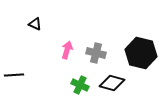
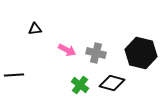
black triangle: moved 5 px down; rotated 32 degrees counterclockwise
pink arrow: rotated 102 degrees clockwise
green cross: rotated 12 degrees clockwise
